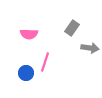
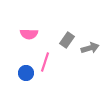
gray rectangle: moved 5 px left, 12 px down
gray arrow: rotated 24 degrees counterclockwise
